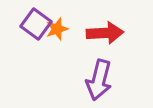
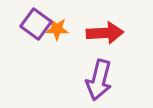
orange star: rotated 20 degrees clockwise
